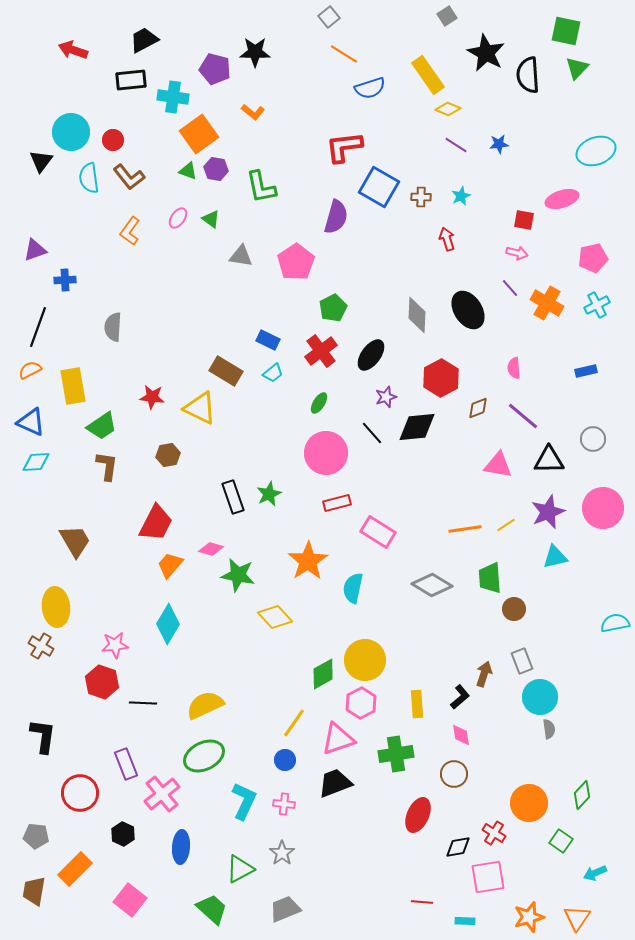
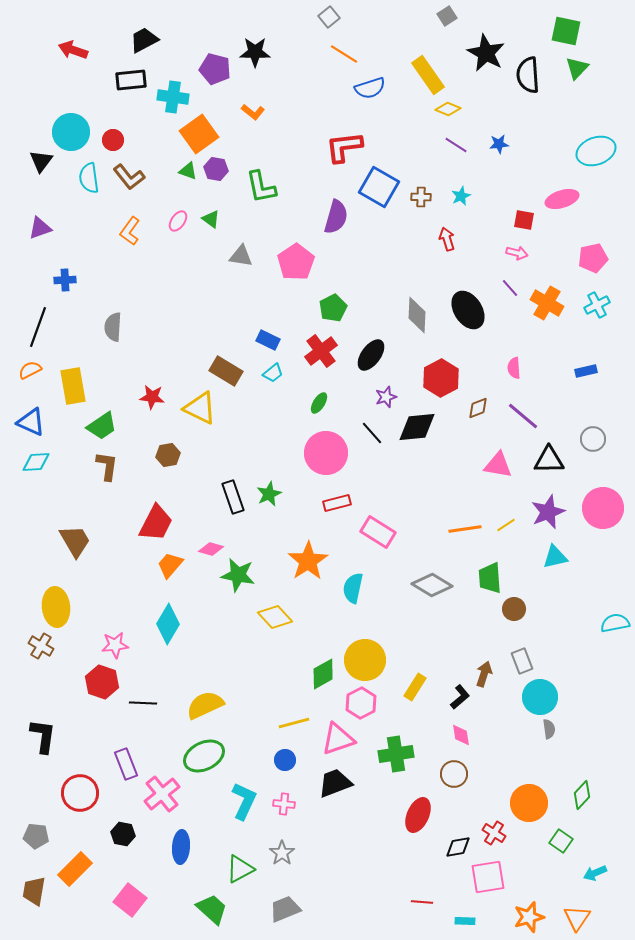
pink ellipse at (178, 218): moved 3 px down
purple triangle at (35, 250): moved 5 px right, 22 px up
yellow rectangle at (417, 704): moved 2 px left, 17 px up; rotated 36 degrees clockwise
yellow line at (294, 723): rotated 40 degrees clockwise
black hexagon at (123, 834): rotated 15 degrees counterclockwise
